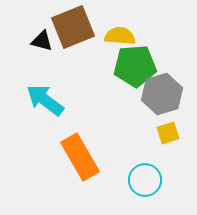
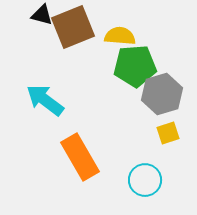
black triangle: moved 26 px up
